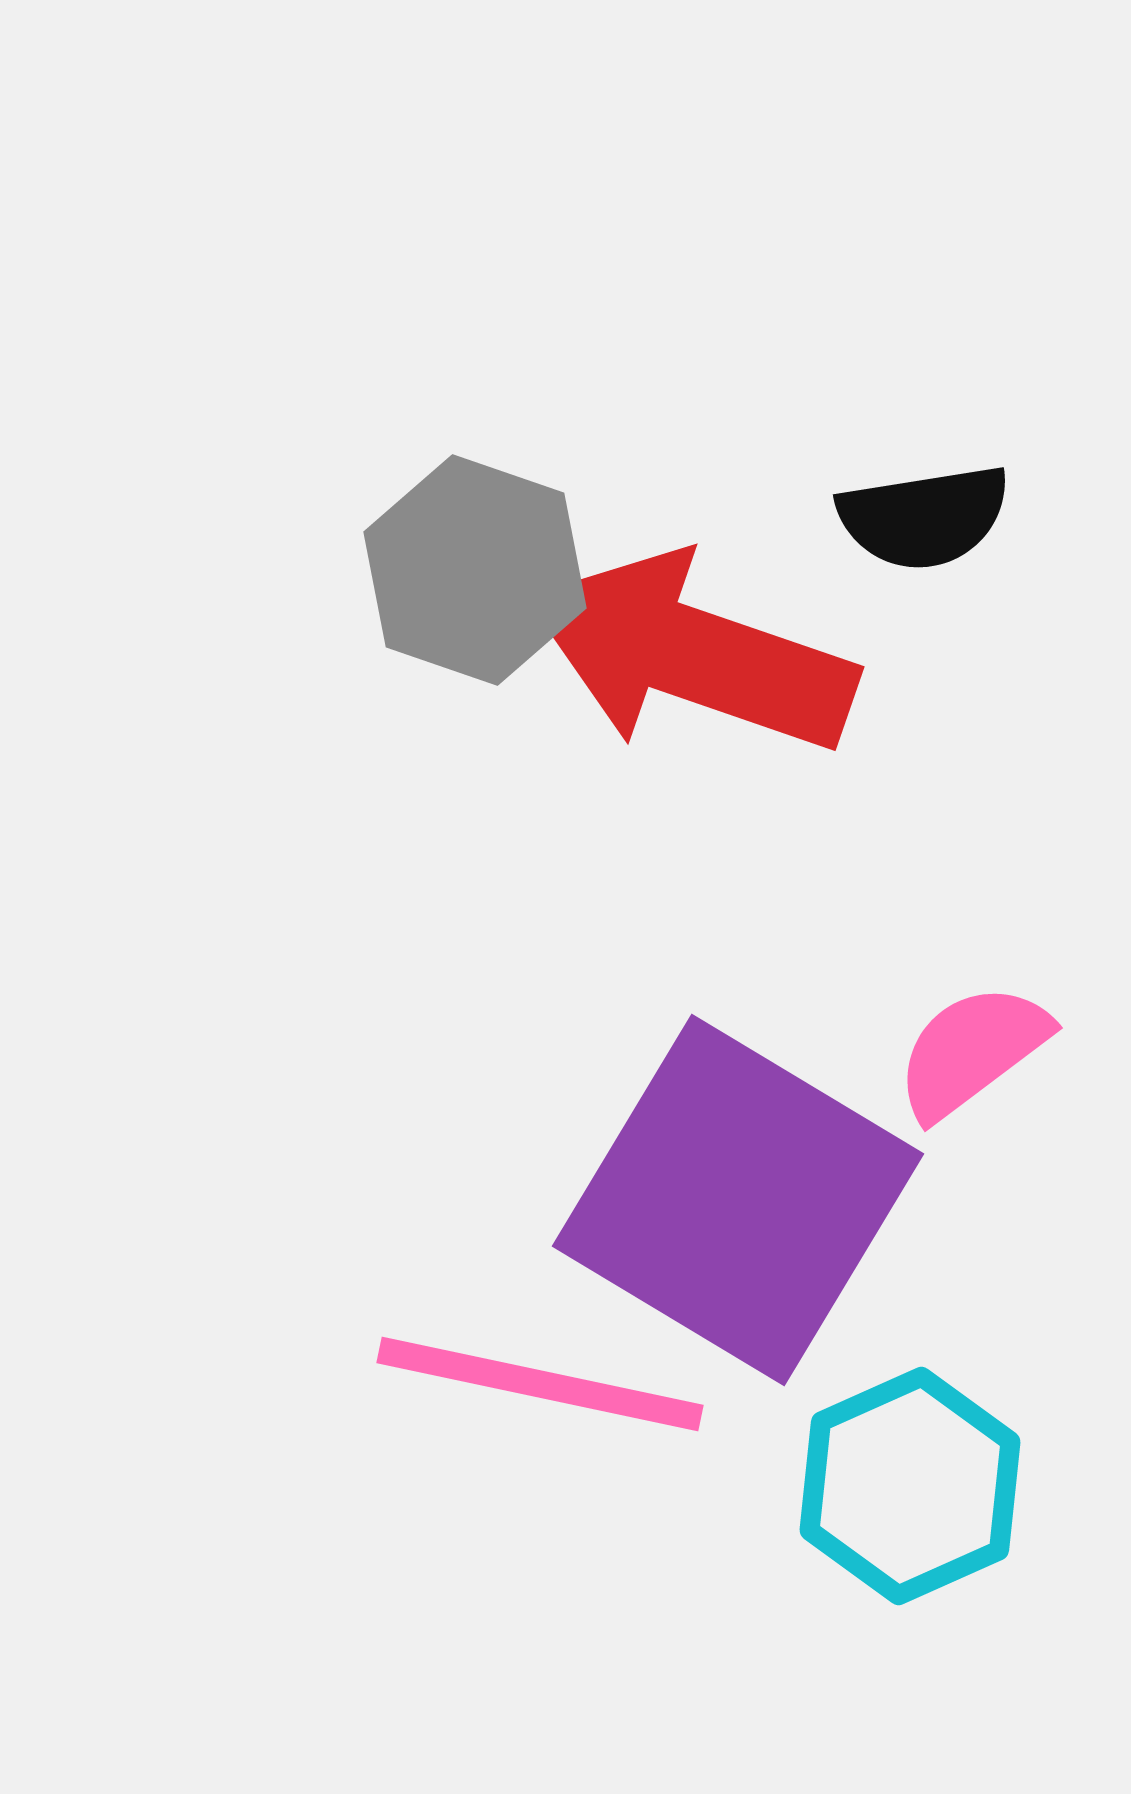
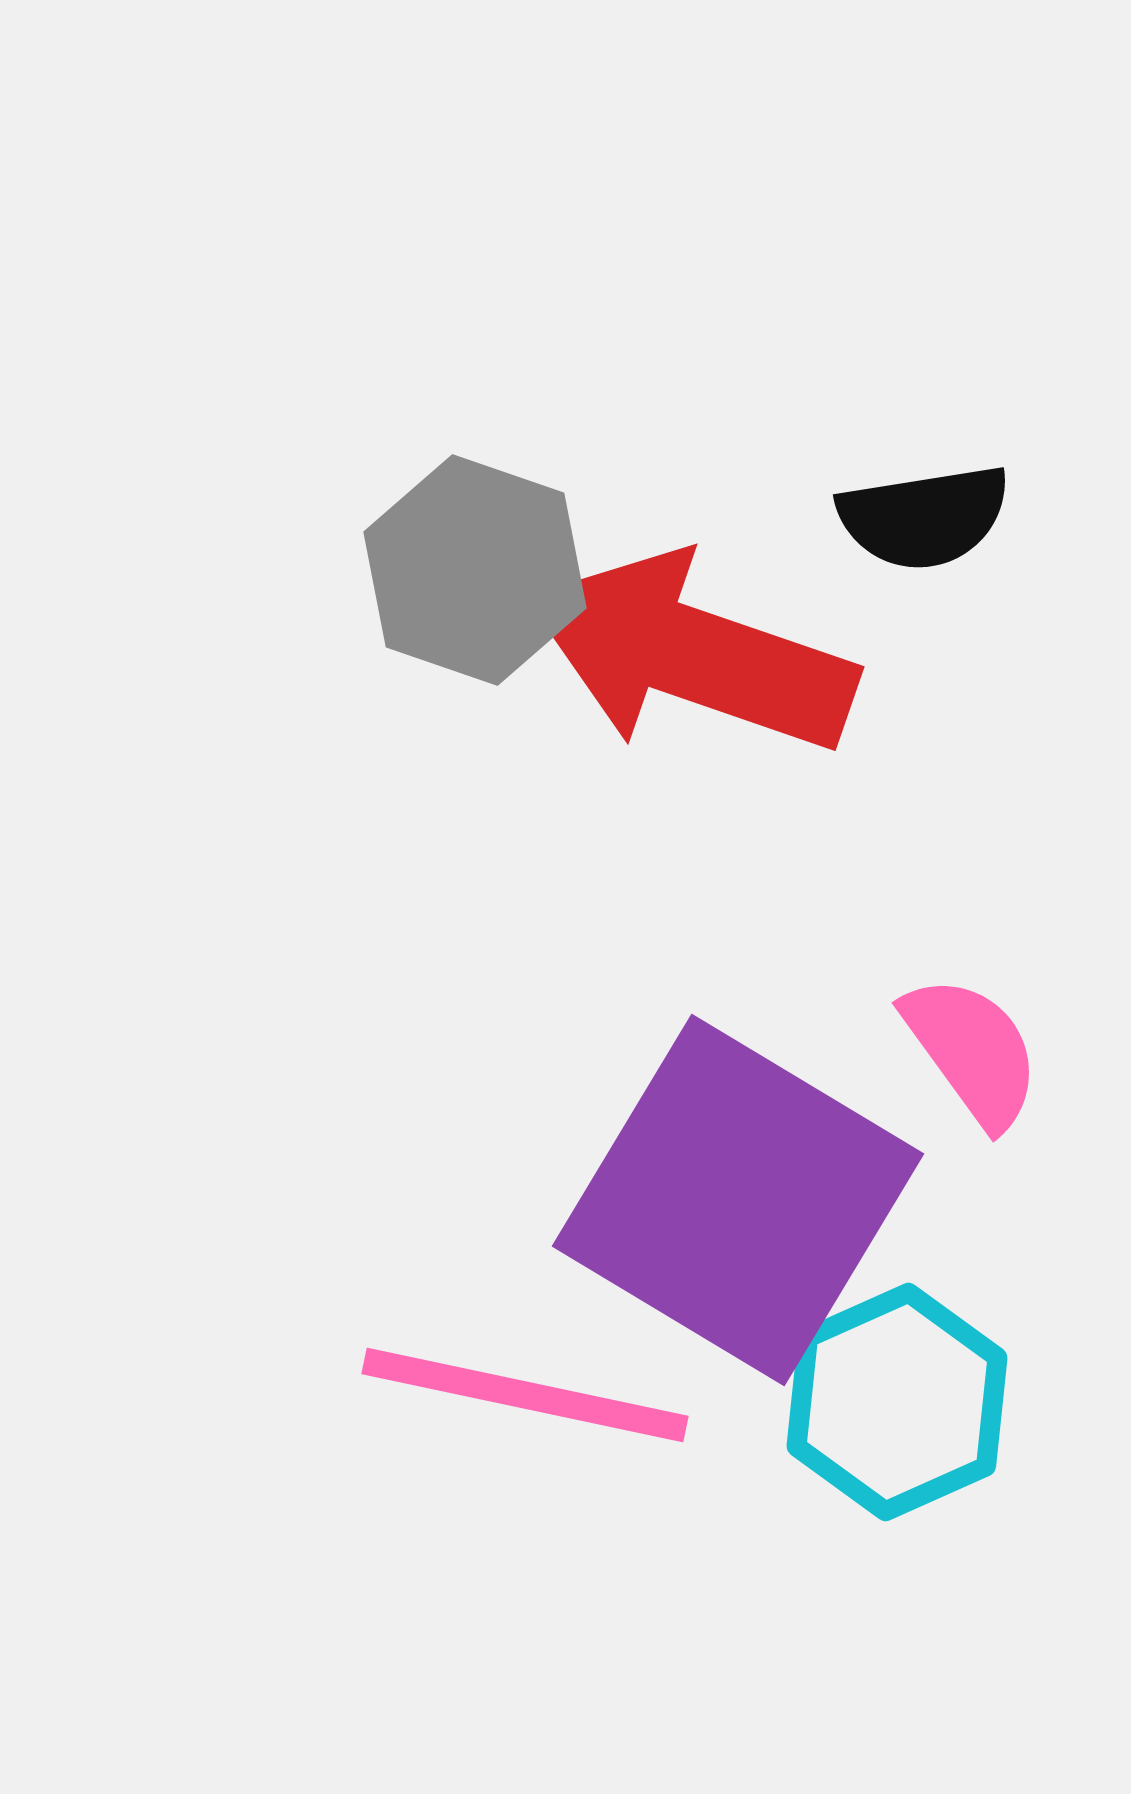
pink semicircle: rotated 91 degrees clockwise
pink line: moved 15 px left, 11 px down
cyan hexagon: moved 13 px left, 84 px up
